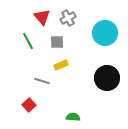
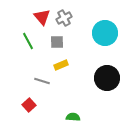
gray cross: moved 4 px left
